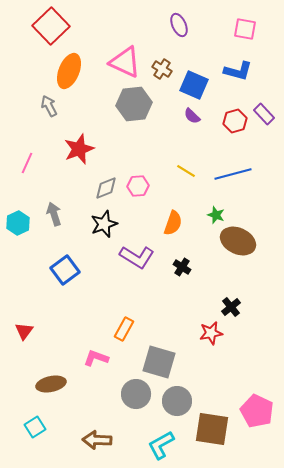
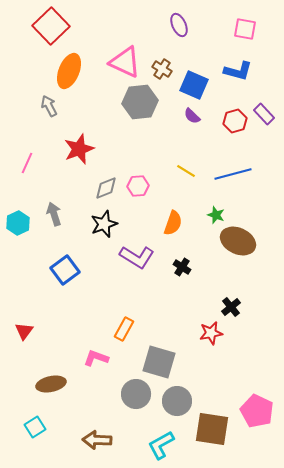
gray hexagon at (134, 104): moved 6 px right, 2 px up
